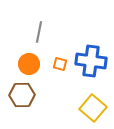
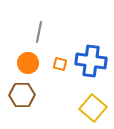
orange circle: moved 1 px left, 1 px up
